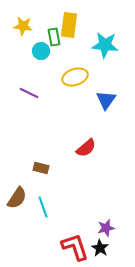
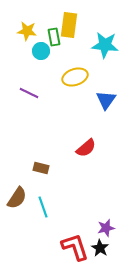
yellow star: moved 4 px right, 5 px down
